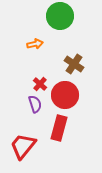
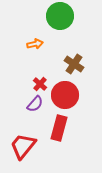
purple semicircle: rotated 60 degrees clockwise
